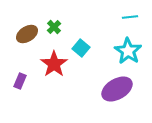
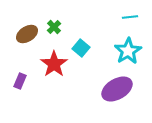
cyan star: rotated 8 degrees clockwise
